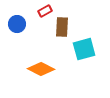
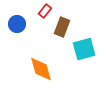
red rectangle: rotated 24 degrees counterclockwise
brown rectangle: rotated 18 degrees clockwise
orange diamond: rotated 48 degrees clockwise
